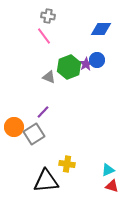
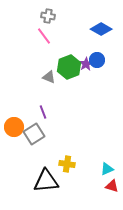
blue diamond: rotated 30 degrees clockwise
purple line: rotated 64 degrees counterclockwise
cyan triangle: moved 1 px left, 1 px up
